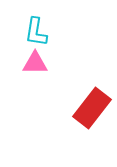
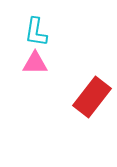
red rectangle: moved 11 px up
